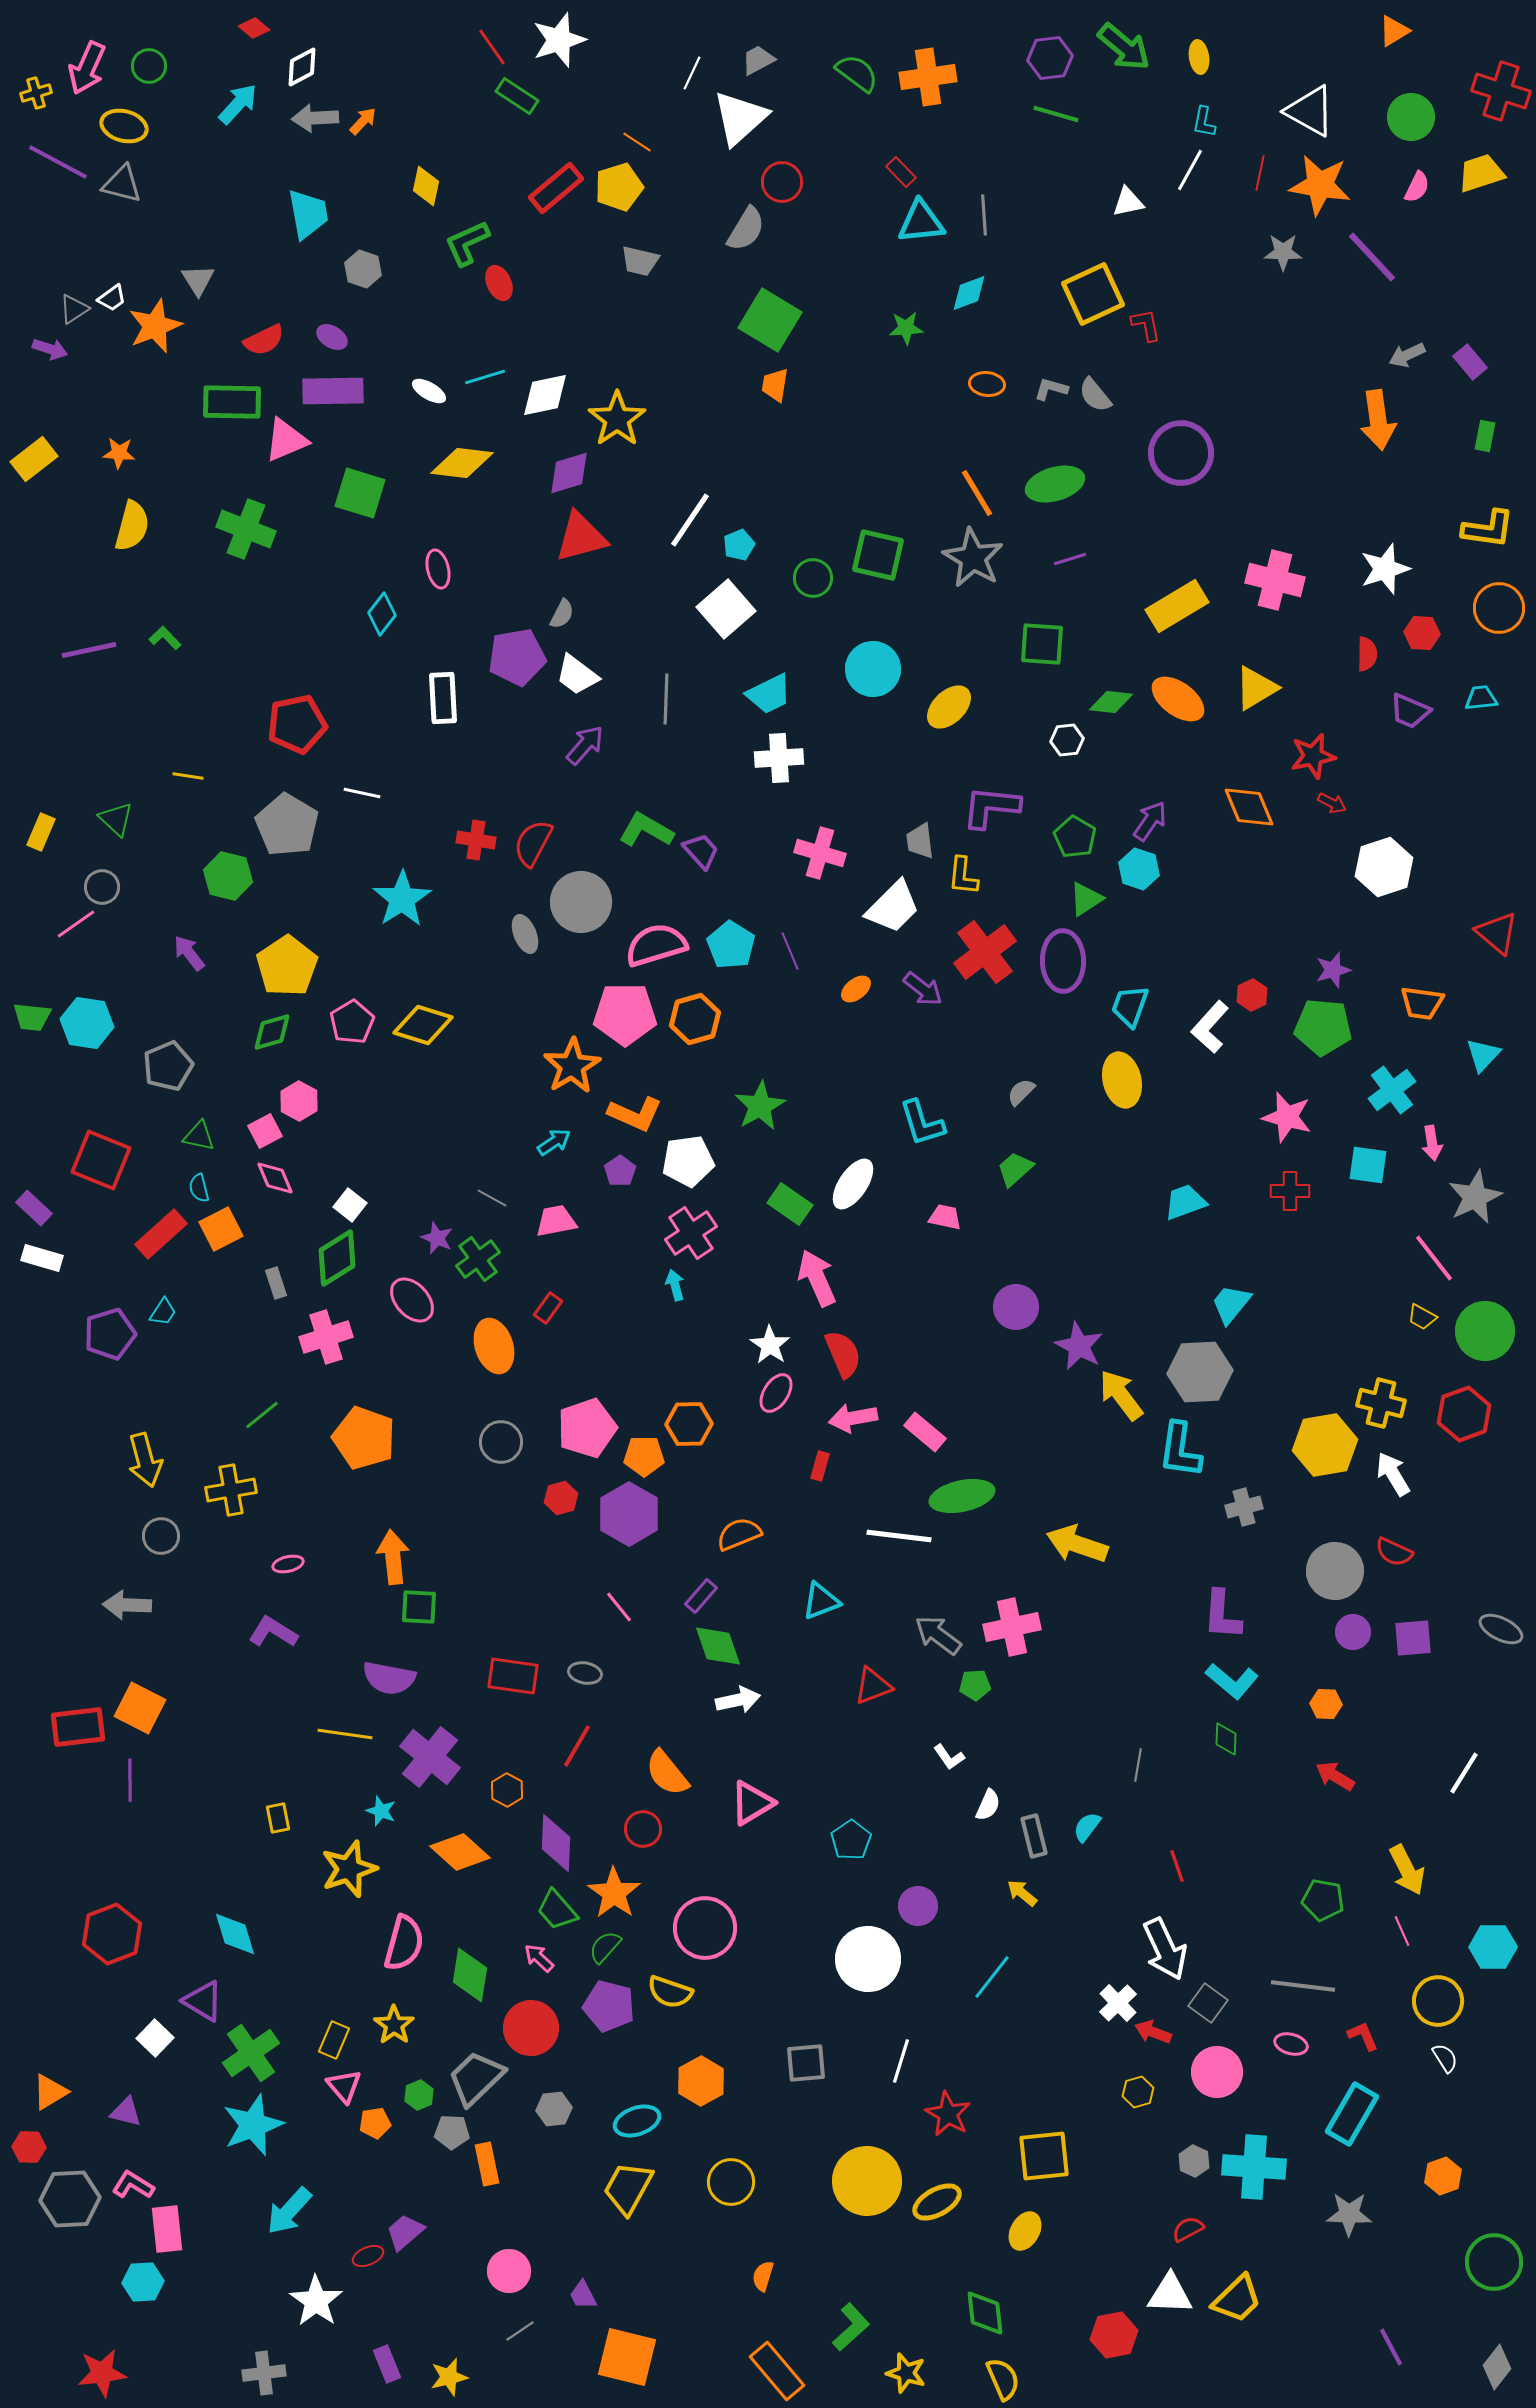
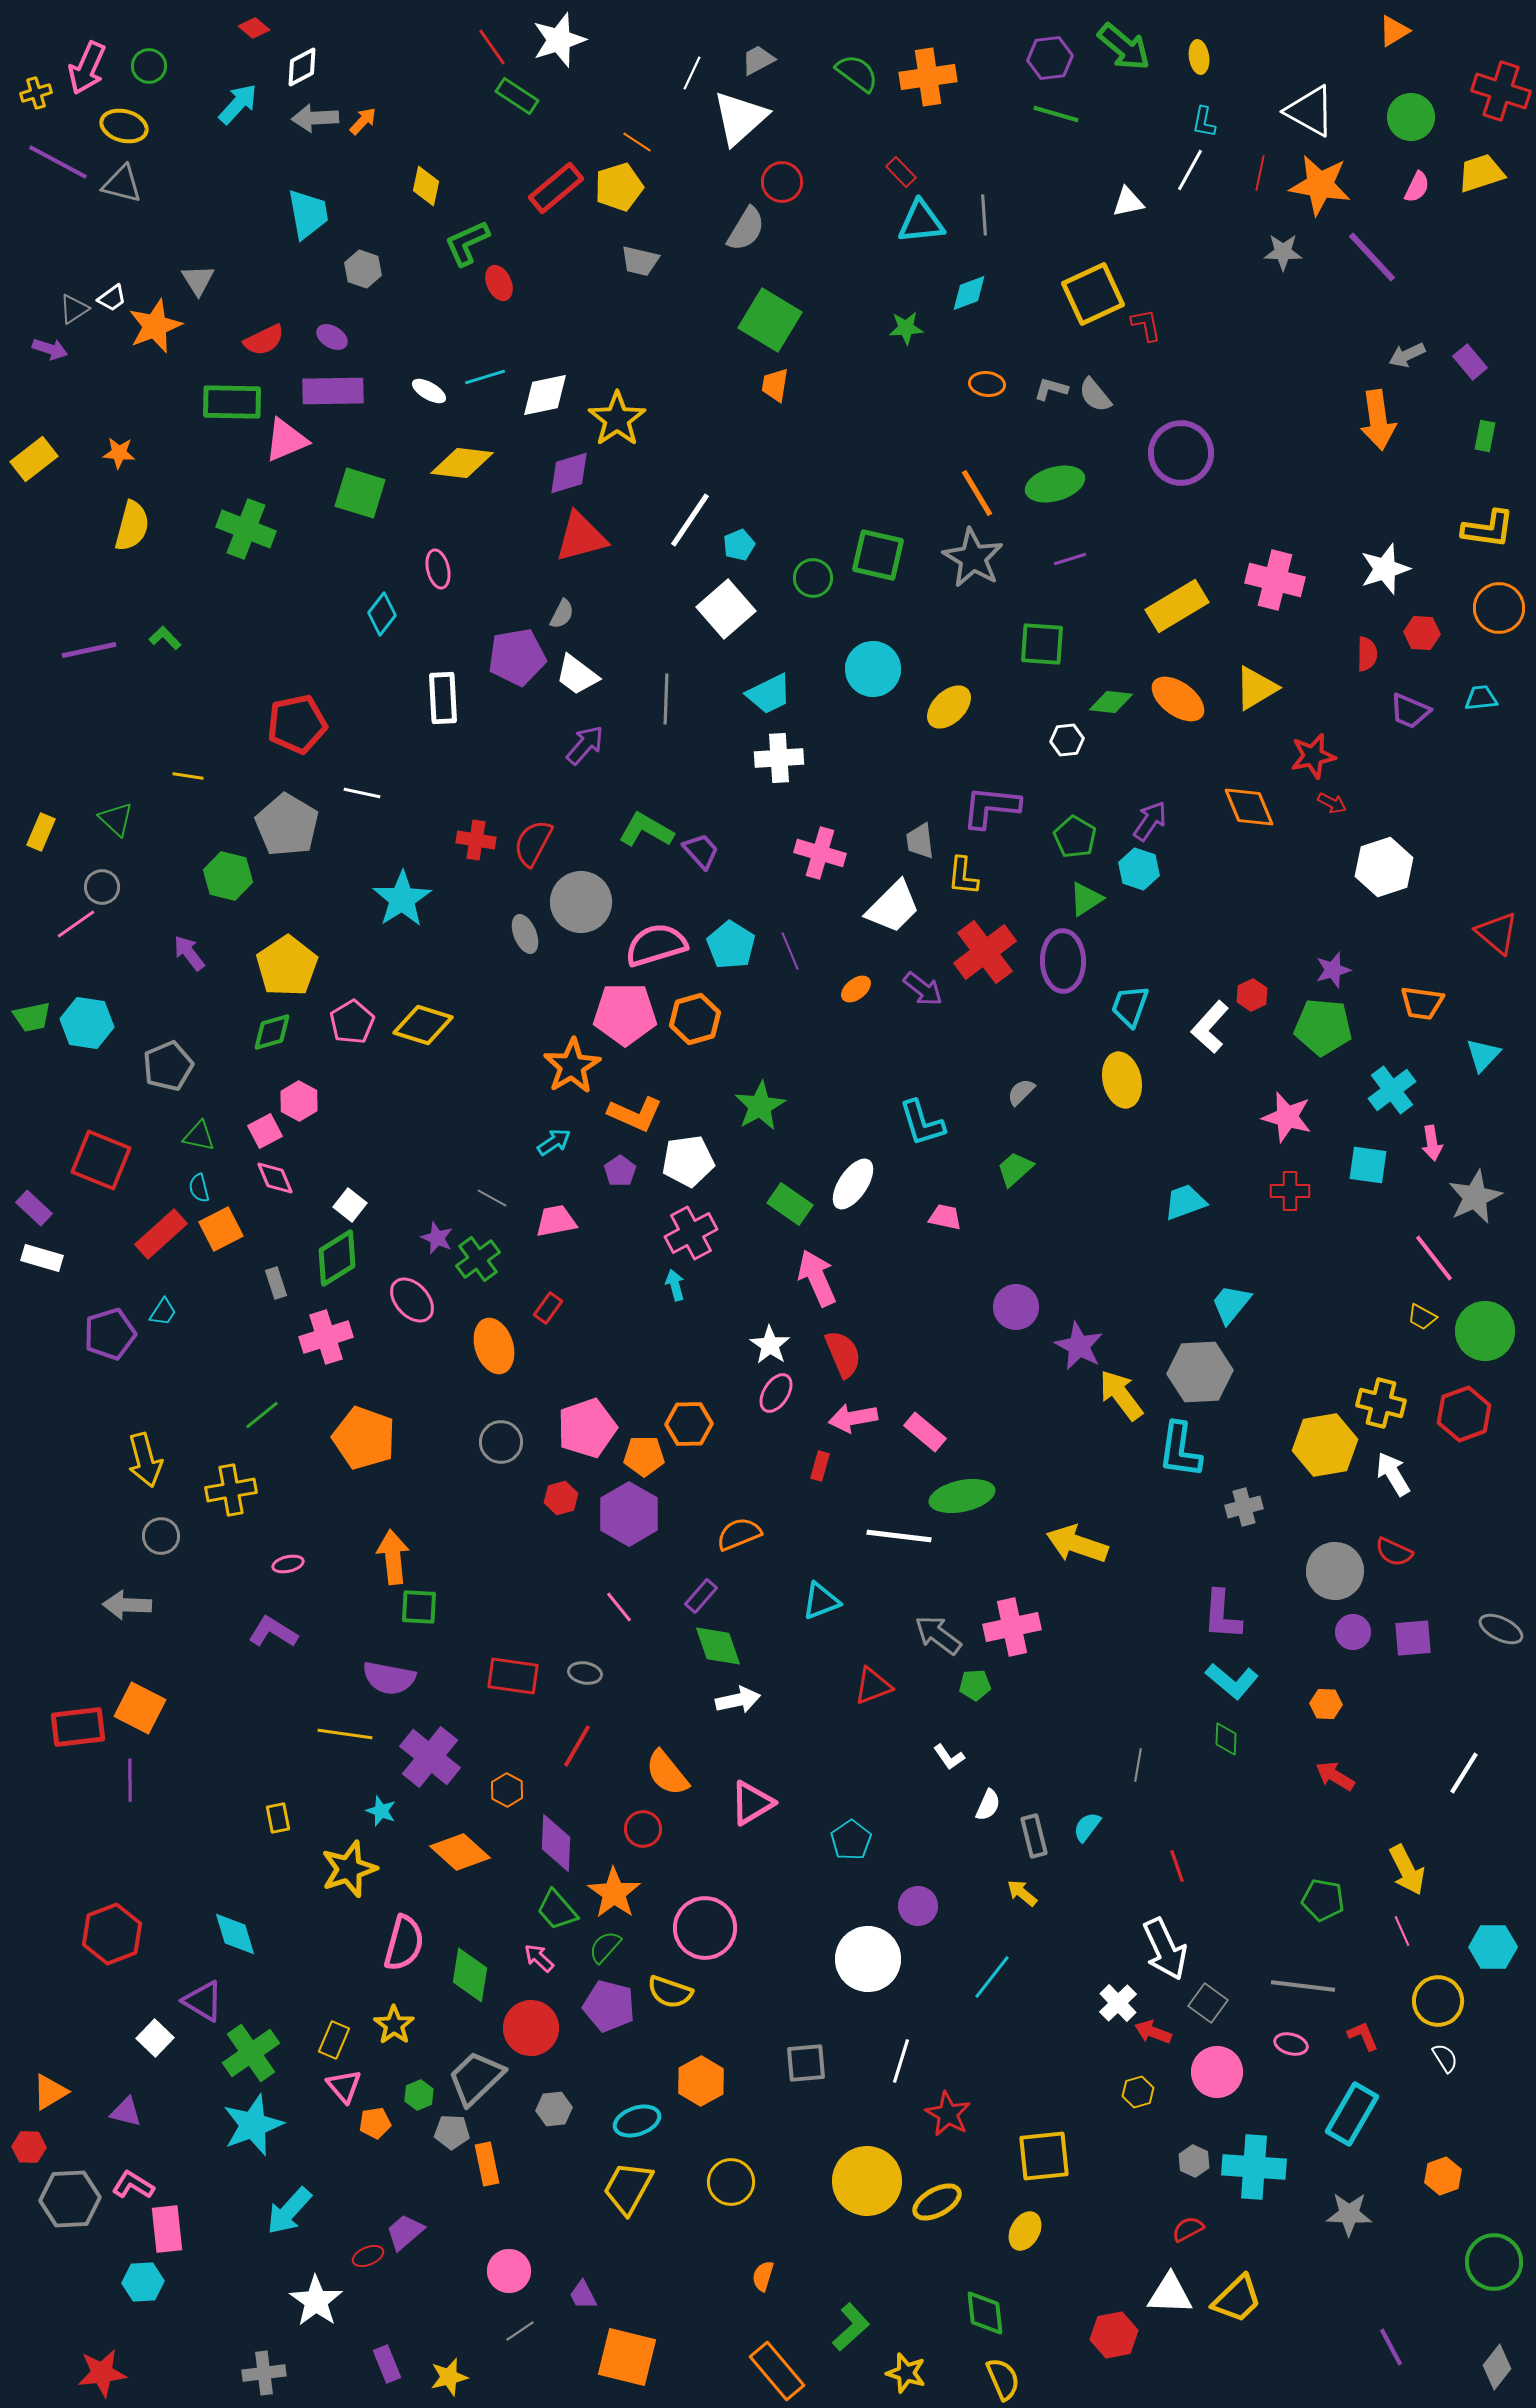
green trapezoid at (32, 1017): rotated 18 degrees counterclockwise
pink cross at (691, 1233): rotated 6 degrees clockwise
